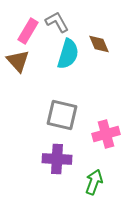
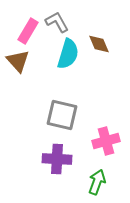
pink cross: moved 7 px down
green arrow: moved 3 px right
